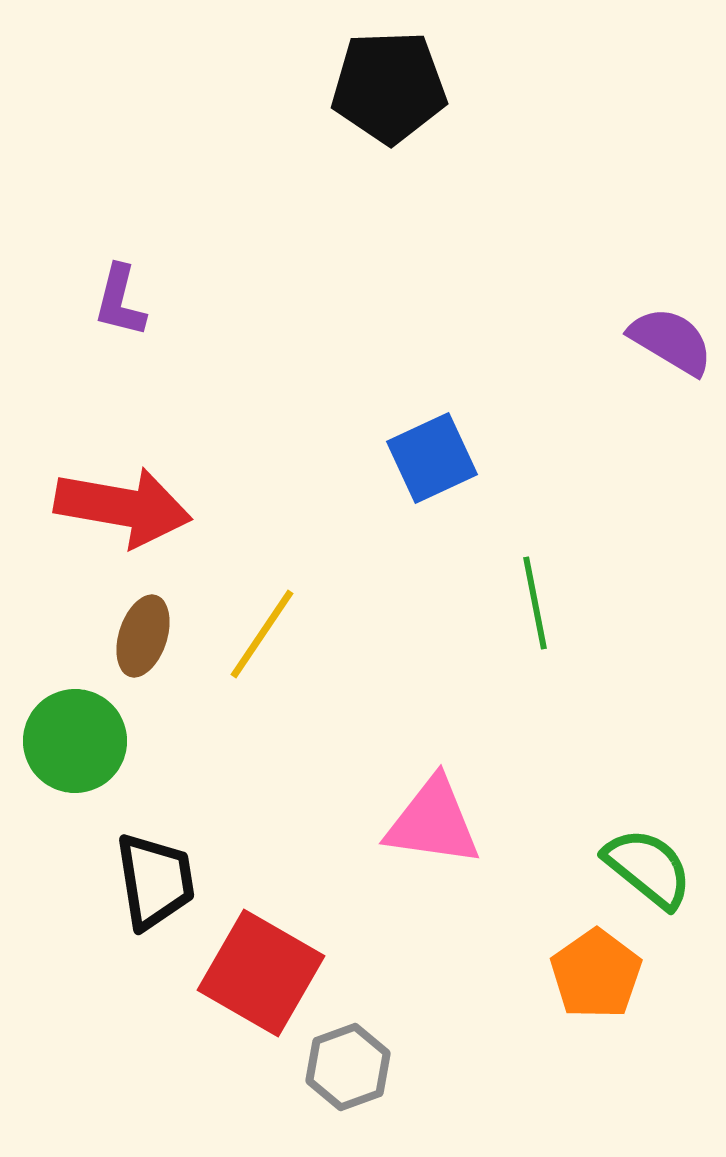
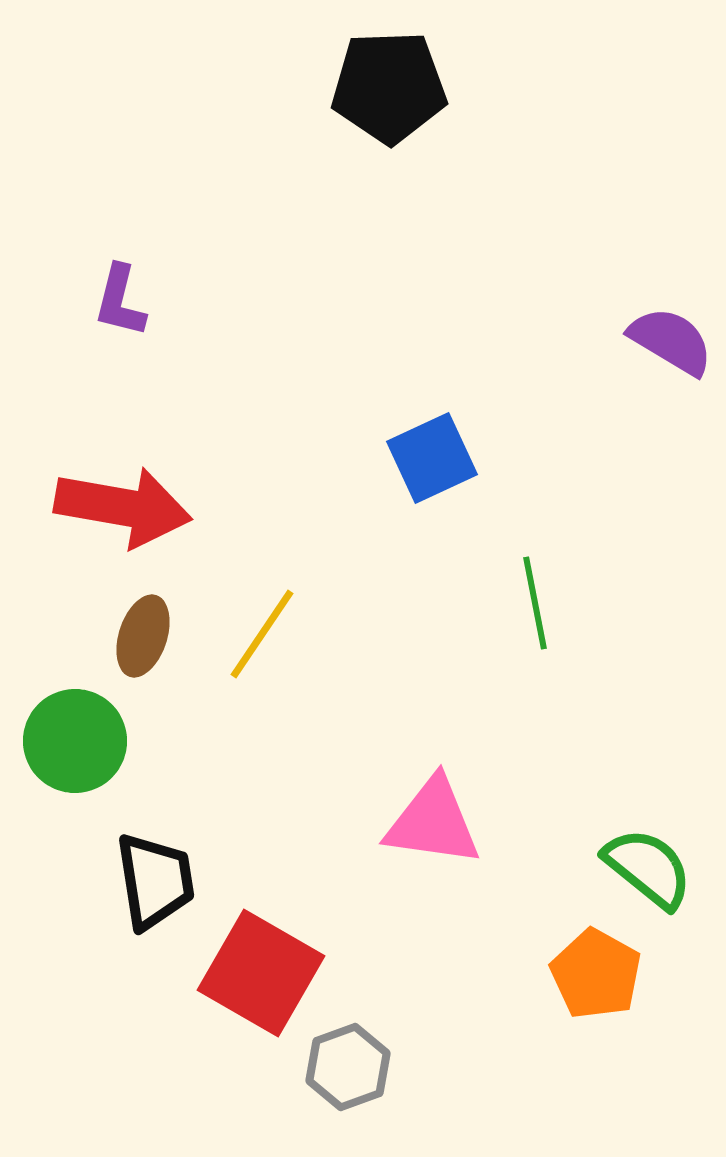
orange pentagon: rotated 8 degrees counterclockwise
